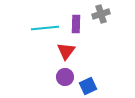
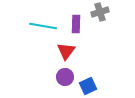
gray cross: moved 1 px left, 2 px up
cyan line: moved 2 px left, 2 px up; rotated 16 degrees clockwise
